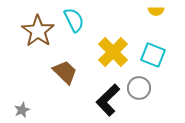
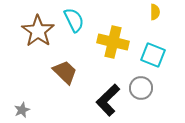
yellow semicircle: moved 1 px left, 1 px down; rotated 91 degrees counterclockwise
yellow cross: moved 10 px up; rotated 32 degrees counterclockwise
gray circle: moved 2 px right
